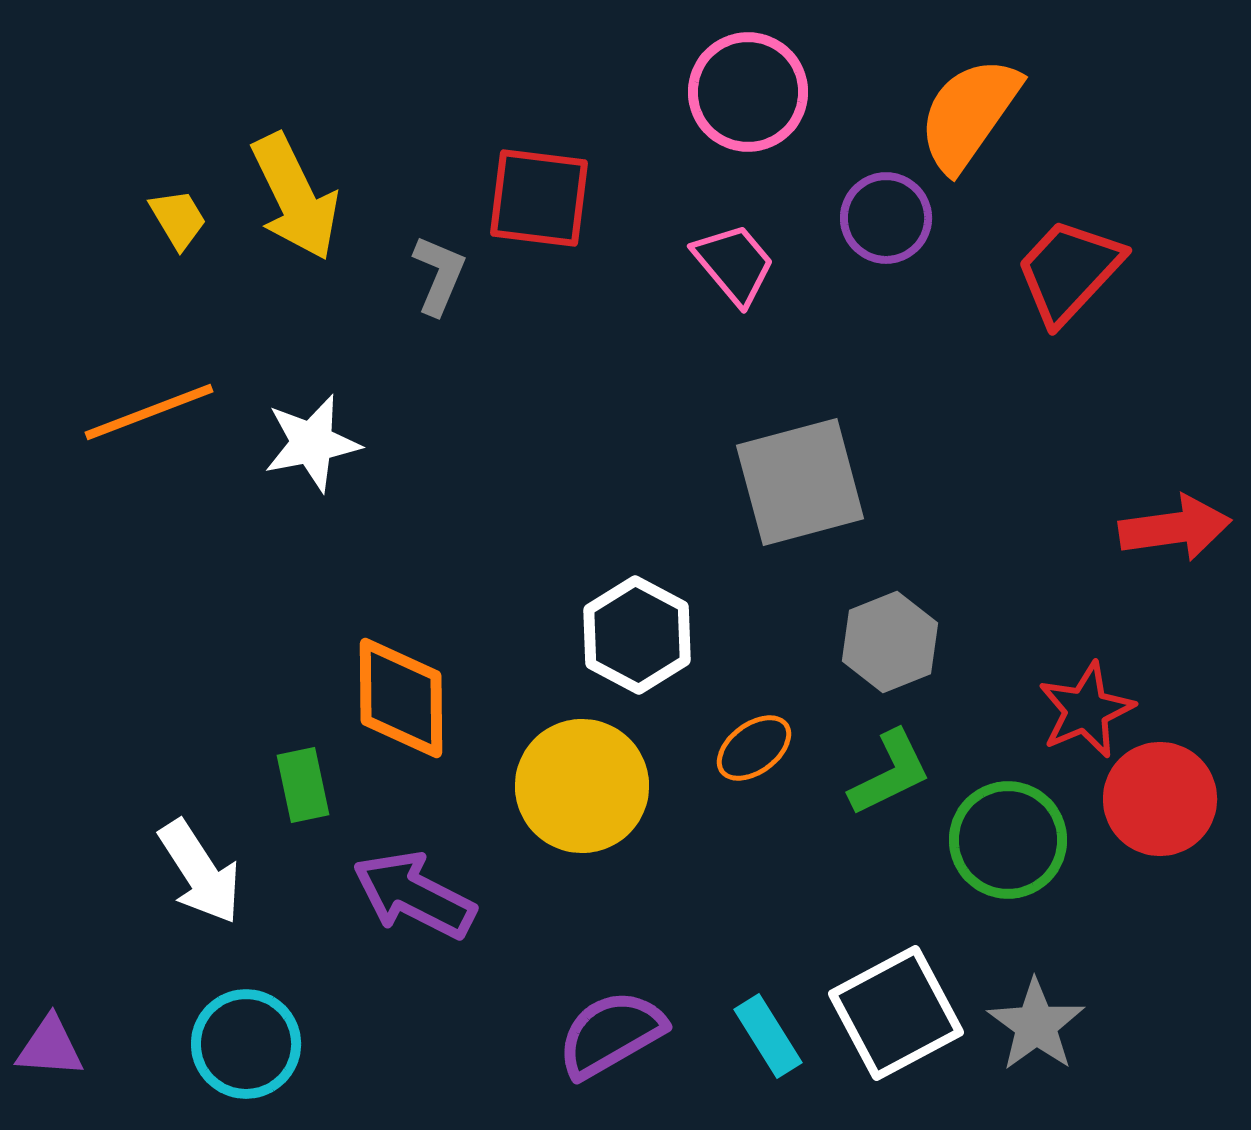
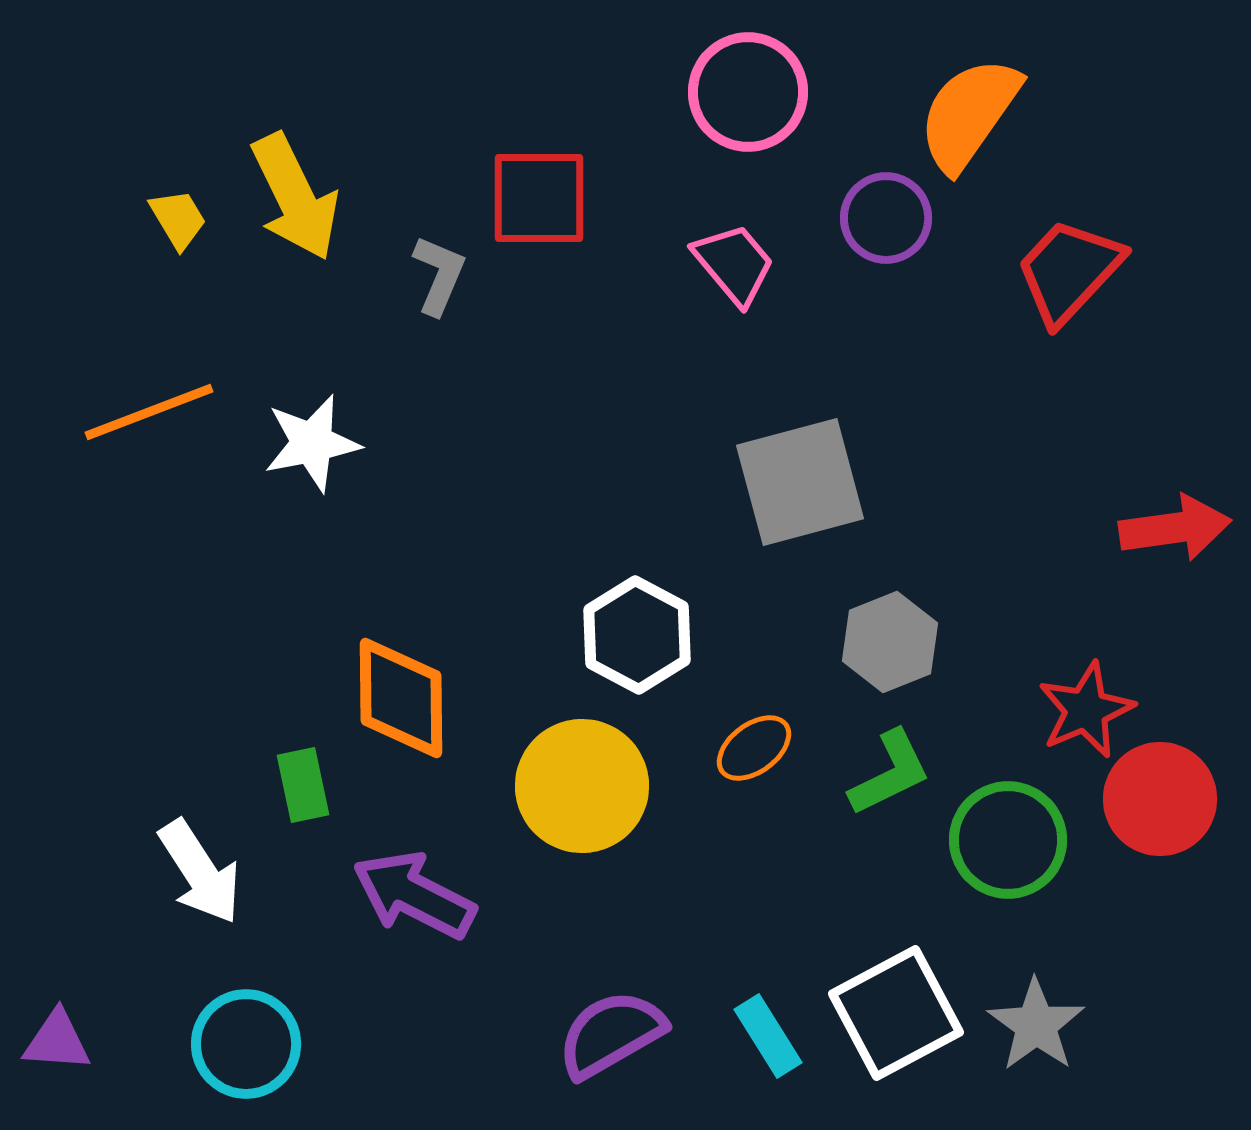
red square: rotated 7 degrees counterclockwise
purple triangle: moved 7 px right, 6 px up
